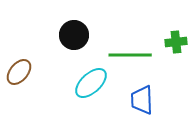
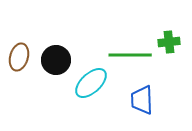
black circle: moved 18 px left, 25 px down
green cross: moved 7 px left
brown ellipse: moved 15 px up; rotated 24 degrees counterclockwise
